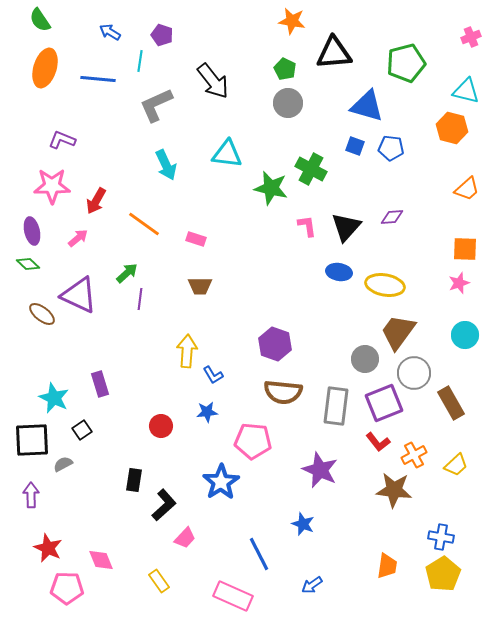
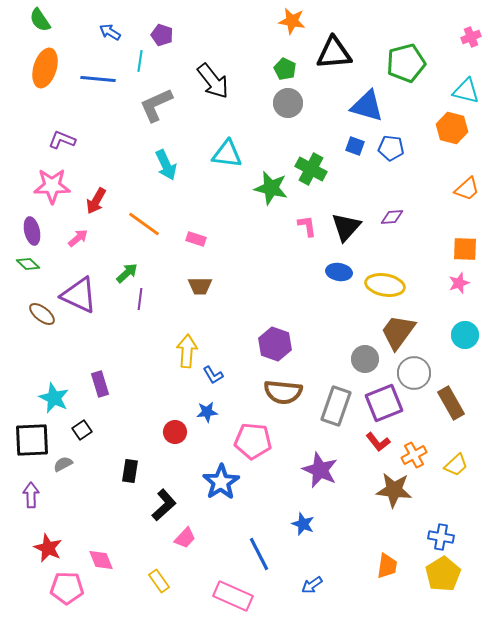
gray rectangle at (336, 406): rotated 12 degrees clockwise
red circle at (161, 426): moved 14 px right, 6 px down
black rectangle at (134, 480): moved 4 px left, 9 px up
